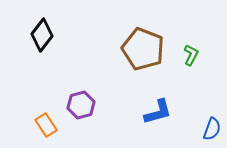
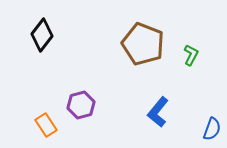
brown pentagon: moved 5 px up
blue L-shape: rotated 144 degrees clockwise
